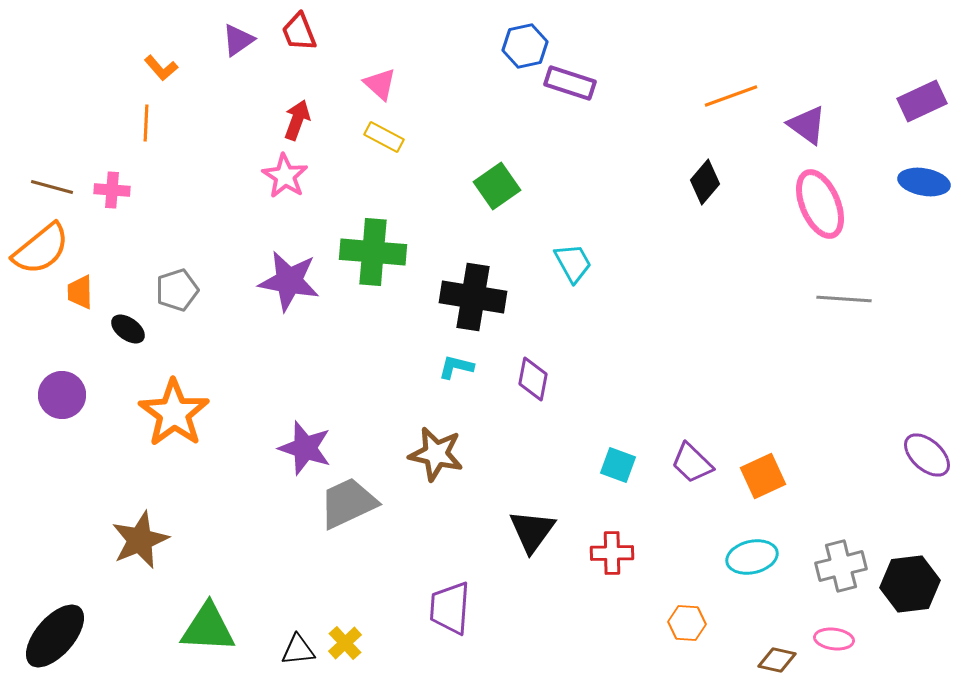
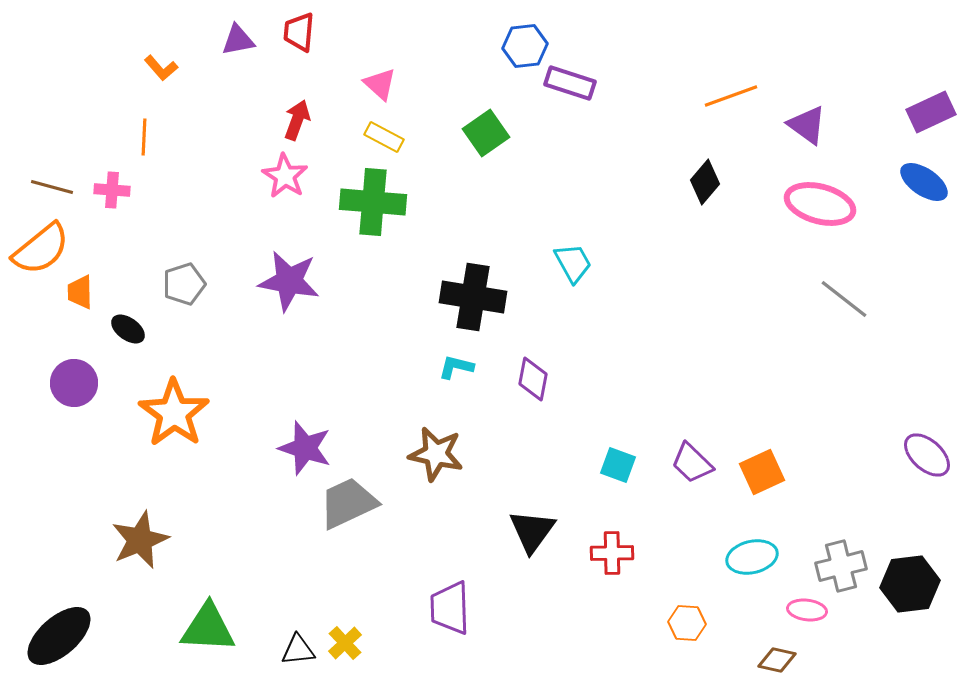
red trapezoid at (299, 32): rotated 27 degrees clockwise
purple triangle at (238, 40): rotated 24 degrees clockwise
blue hexagon at (525, 46): rotated 6 degrees clockwise
purple rectangle at (922, 101): moved 9 px right, 11 px down
orange line at (146, 123): moved 2 px left, 14 px down
blue ellipse at (924, 182): rotated 24 degrees clockwise
green square at (497, 186): moved 11 px left, 53 px up
pink ellipse at (820, 204): rotated 52 degrees counterclockwise
green cross at (373, 252): moved 50 px up
gray pentagon at (177, 290): moved 7 px right, 6 px up
gray line at (844, 299): rotated 34 degrees clockwise
purple circle at (62, 395): moved 12 px right, 12 px up
orange square at (763, 476): moved 1 px left, 4 px up
purple trapezoid at (450, 608): rotated 6 degrees counterclockwise
black ellipse at (55, 636): moved 4 px right; rotated 8 degrees clockwise
pink ellipse at (834, 639): moved 27 px left, 29 px up
